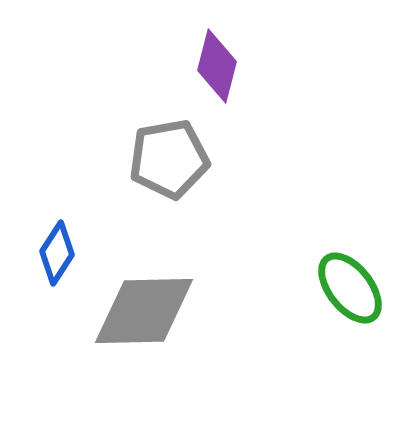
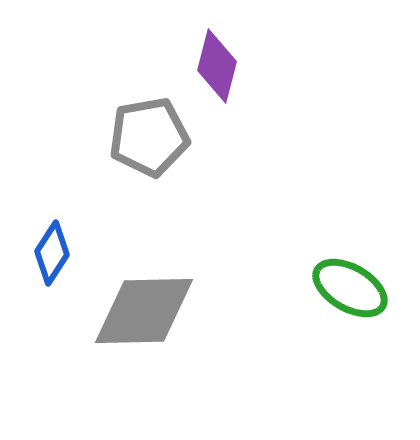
gray pentagon: moved 20 px left, 22 px up
blue diamond: moved 5 px left
green ellipse: rotated 22 degrees counterclockwise
